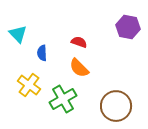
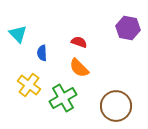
purple hexagon: moved 1 px down
green cross: moved 1 px up
